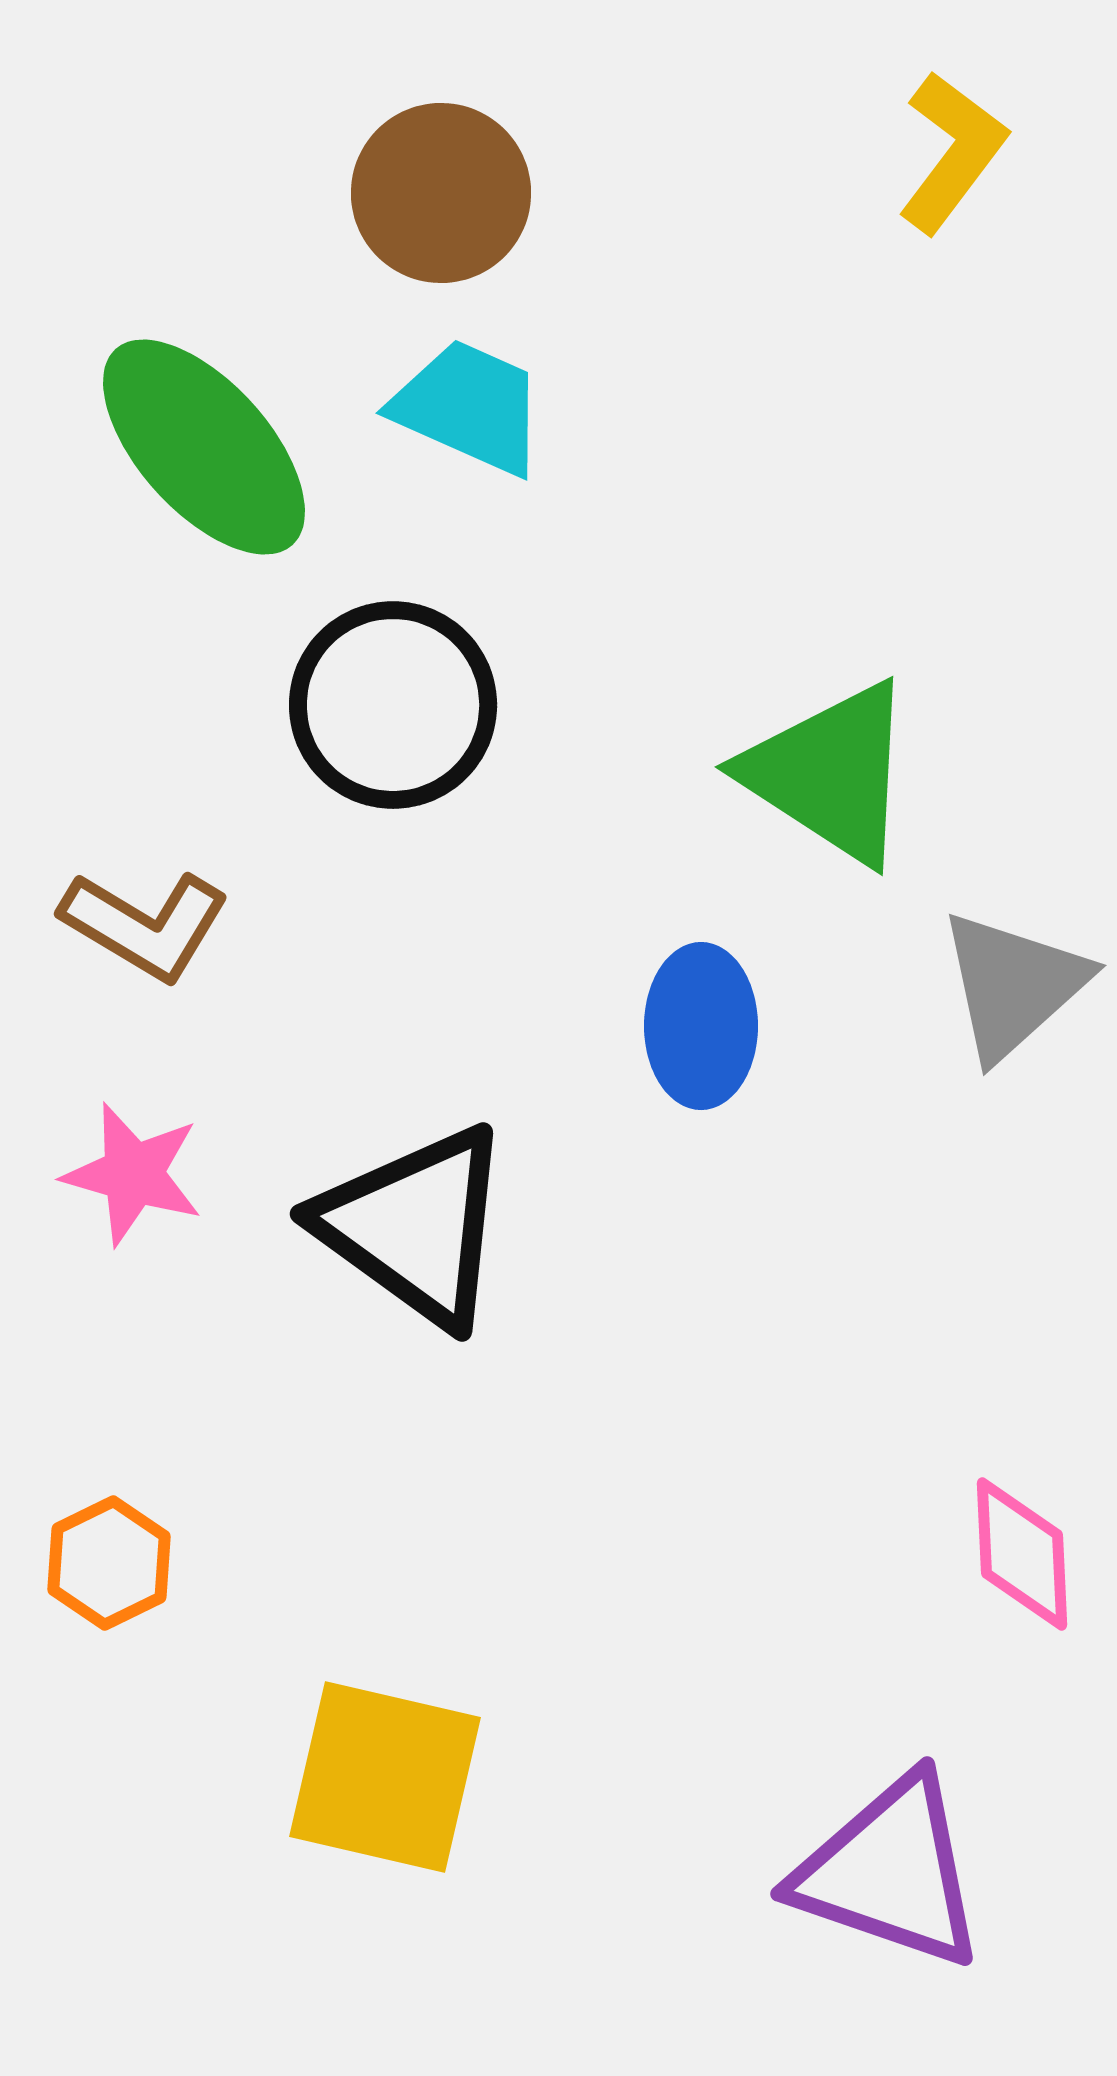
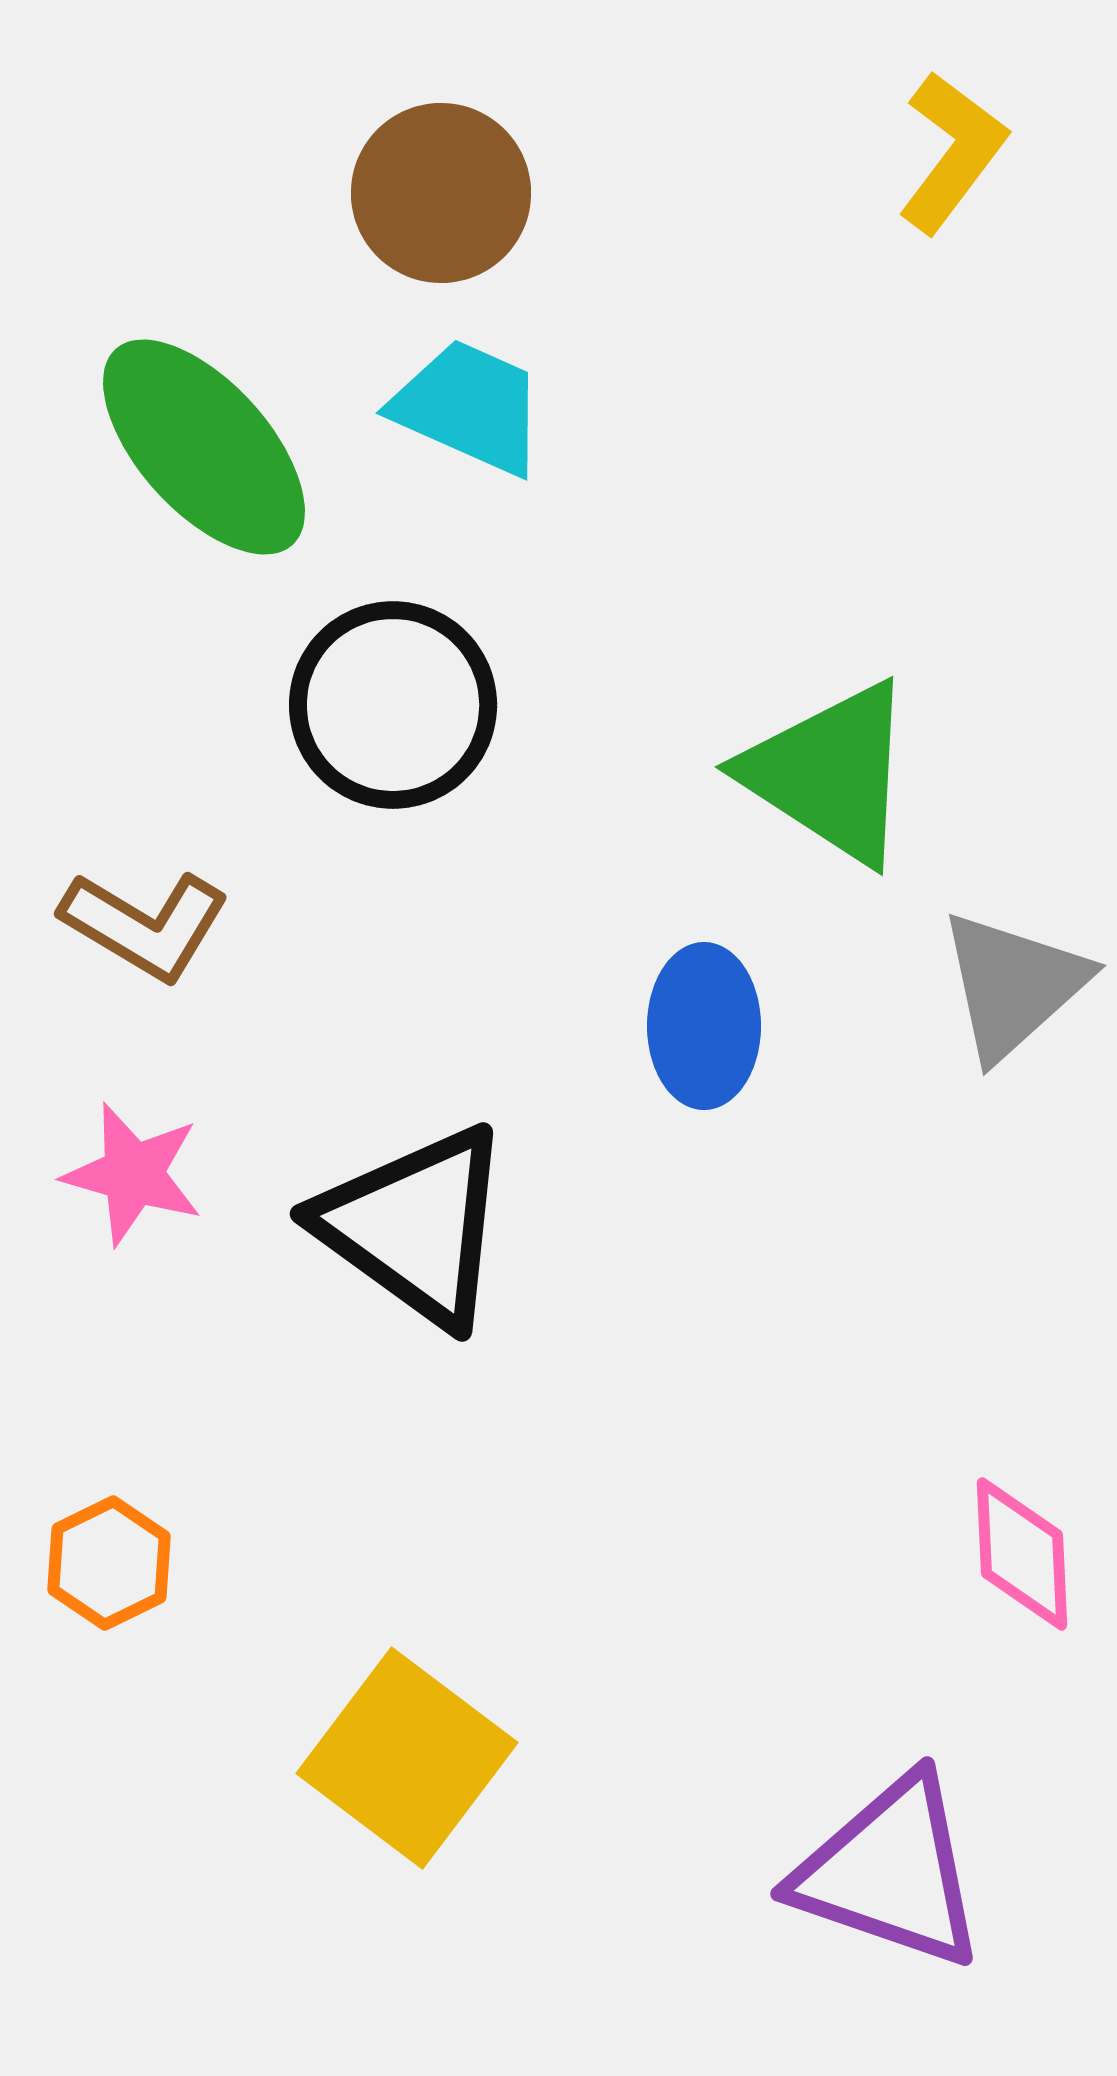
blue ellipse: moved 3 px right
yellow square: moved 22 px right, 19 px up; rotated 24 degrees clockwise
